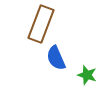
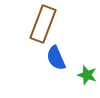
brown rectangle: moved 2 px right
